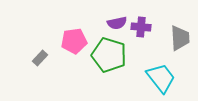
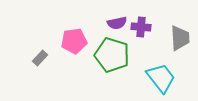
green pentagon: moved 3 px right
